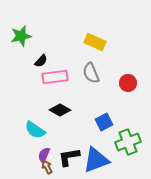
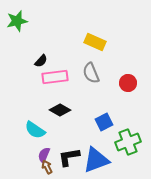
green star: moved 4 px left, 15 px up
